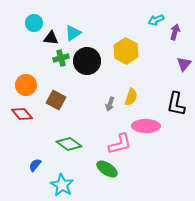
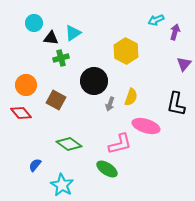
black circle: moved 7 px right, 20 px down
red diamond: moved 1 px left, 1 px up
pink ellipse: rotated 16 degrees clockwise
